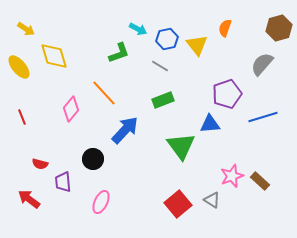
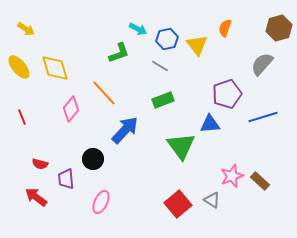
yellow diamond: moved 1 px right, 12 px down
purple trapezoid: moved 3 px right, 3 px up
red arrow: moved 7 px right, 2 px up
